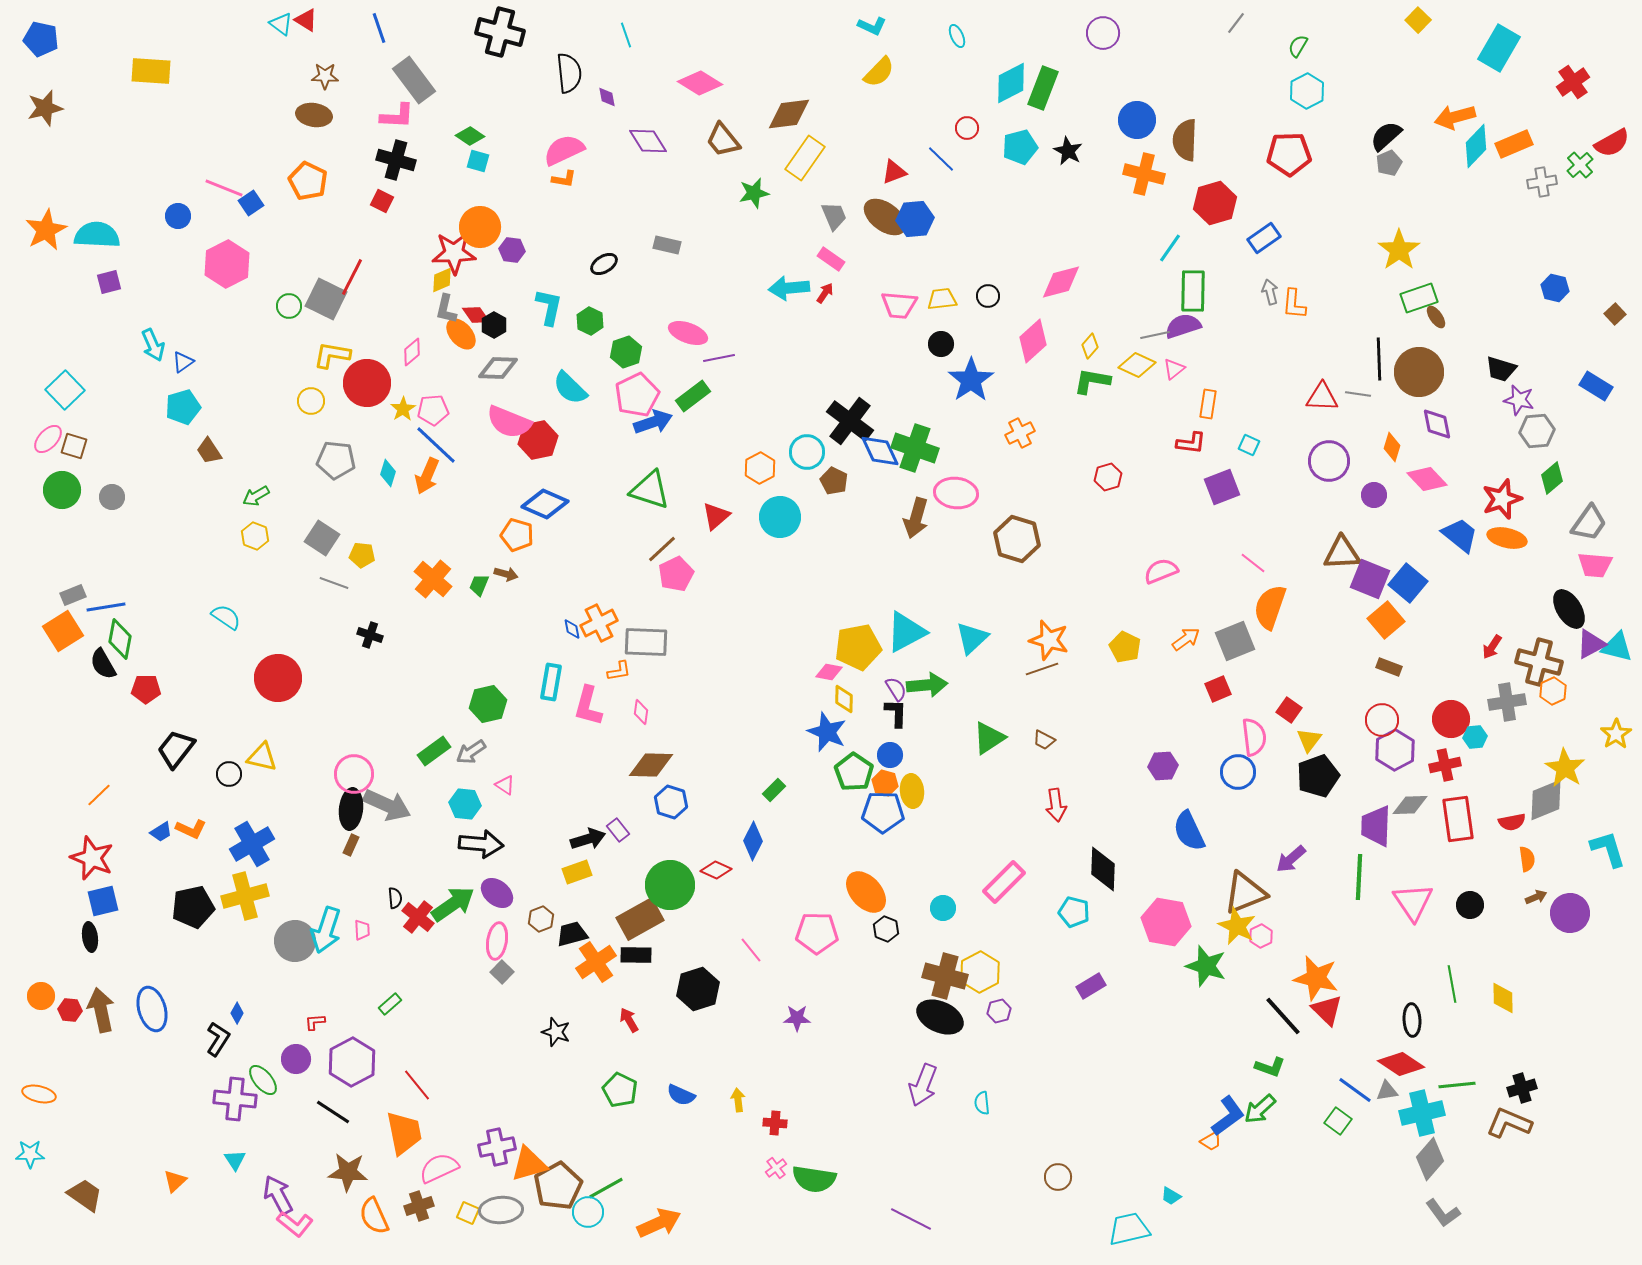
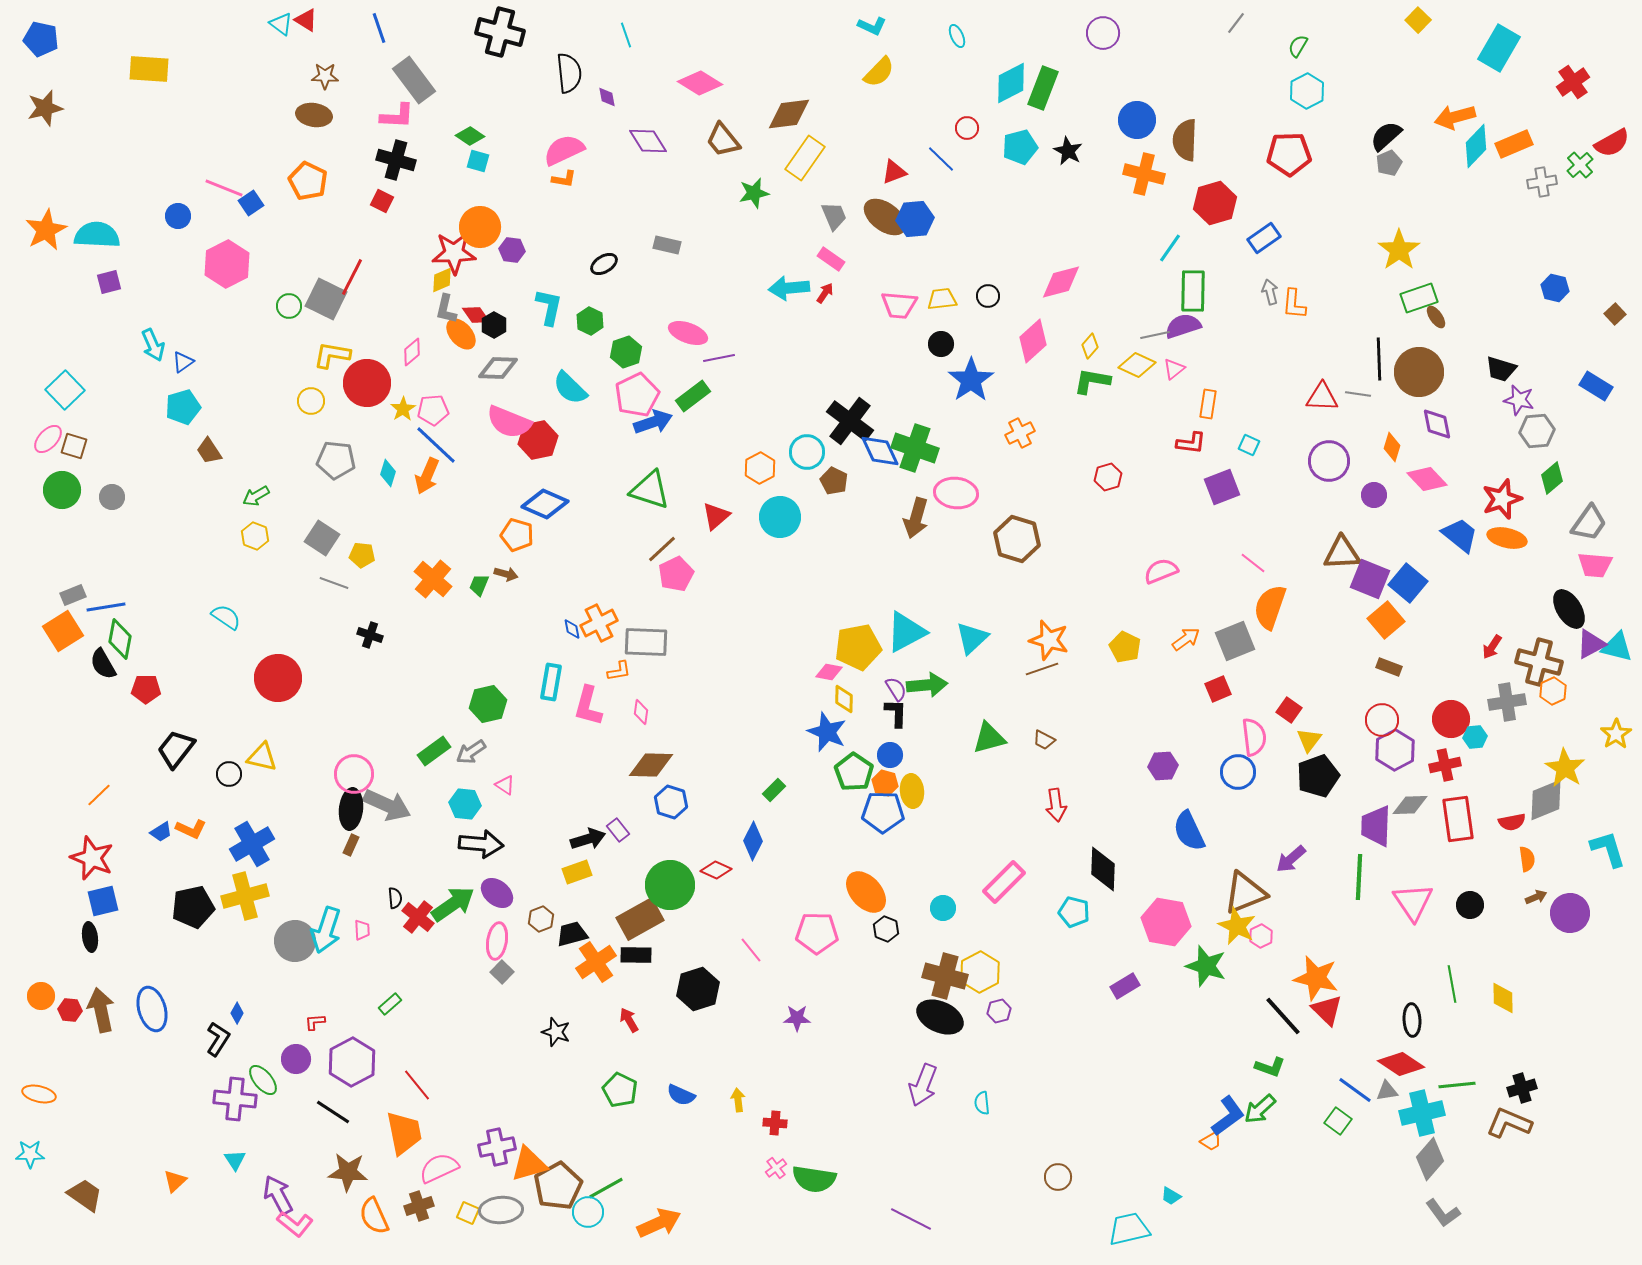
yellow rectangle at (151, 71): moved 2 px left, 2 px up
green triangle at (989, 738): rotated 18 degrees clockwise
purple rectangle at (1091, 986): moved 34 px right
